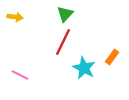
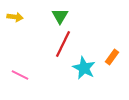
green triangle: moved 5 px left, 2 px down; rotated 12 degrees counterclockwise
red line: moved 2 px down
